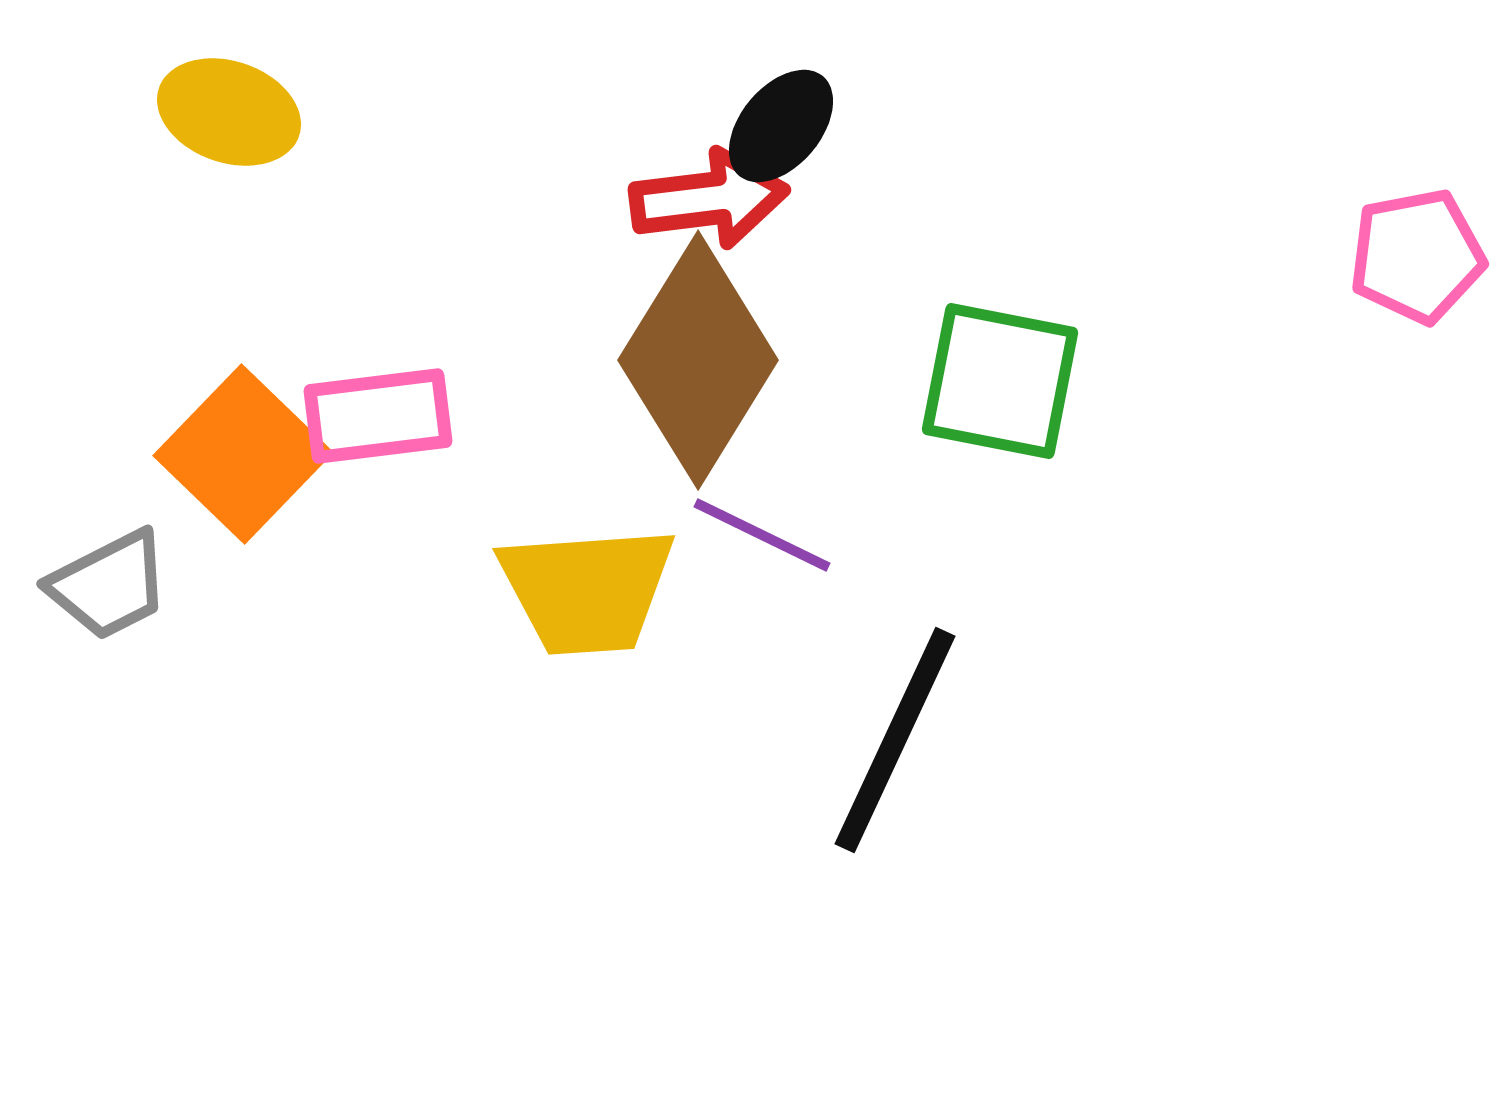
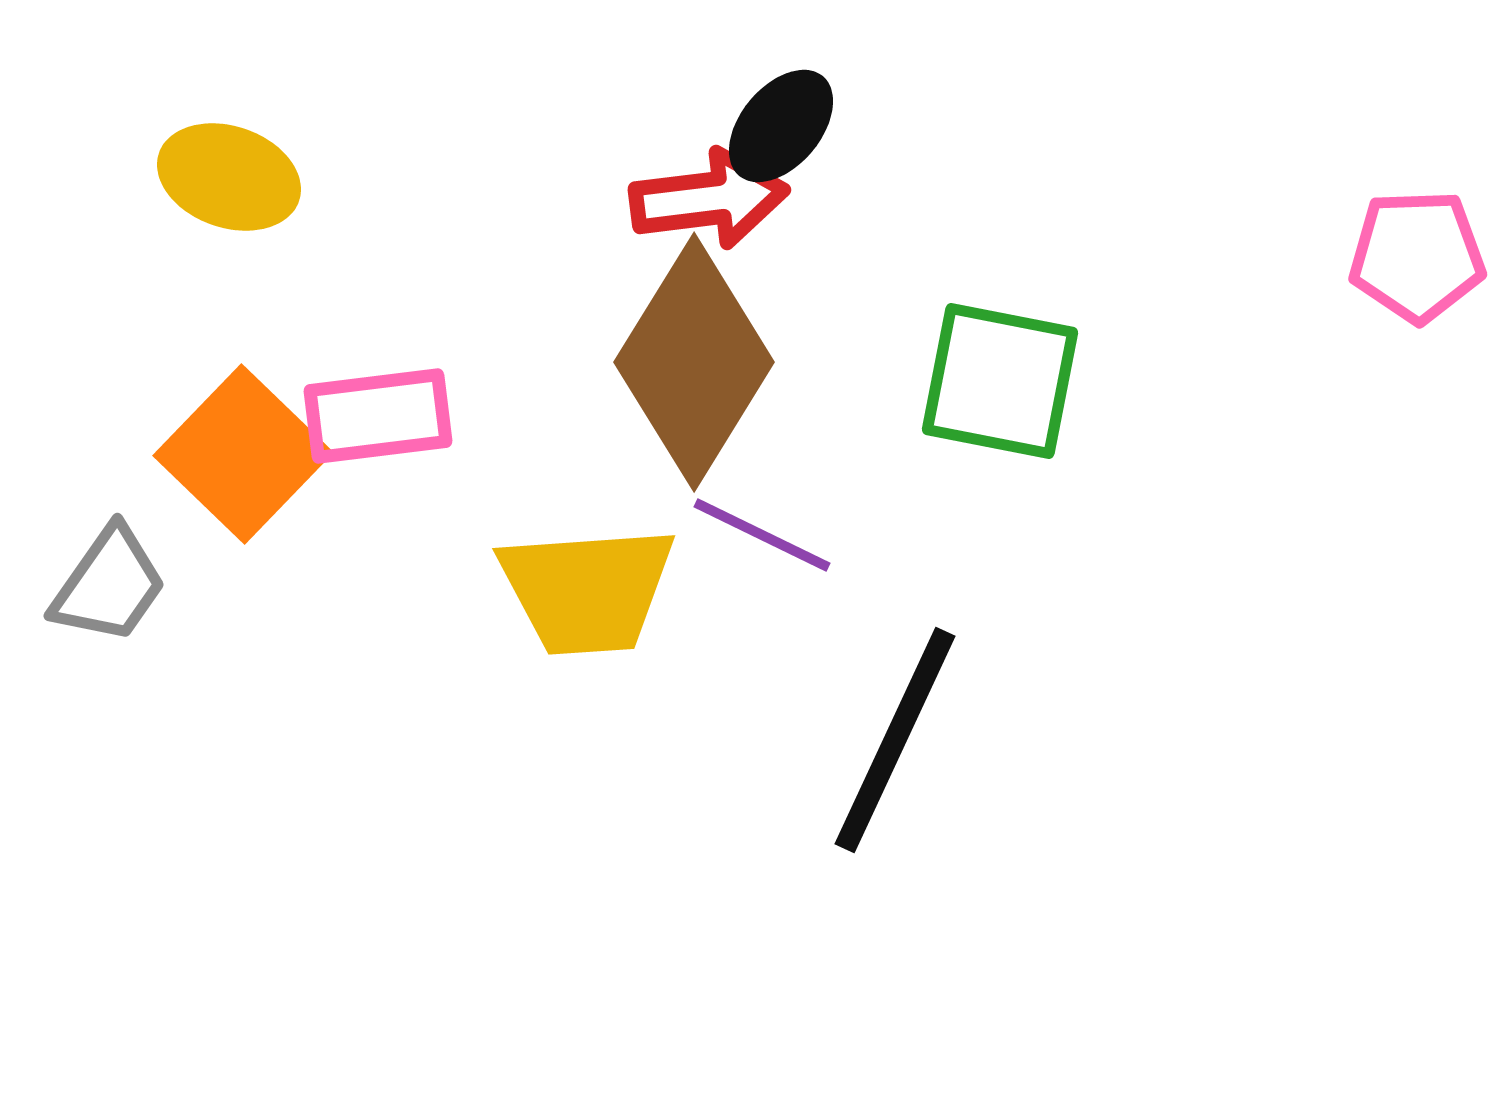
yellow ellipse: moved 65 px down
pink pentagon: rotated 9 degrees clockwise
brown diamond: moved 4 px left, 2 px down
gray trapezoid: rotated 28 degrees counterclockwise
